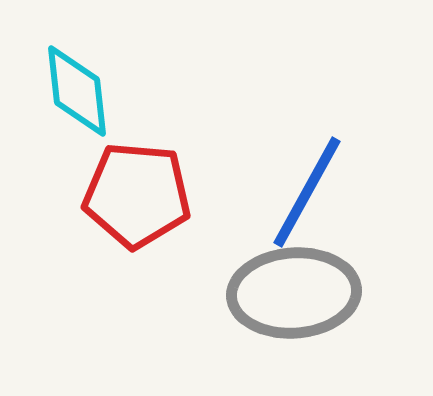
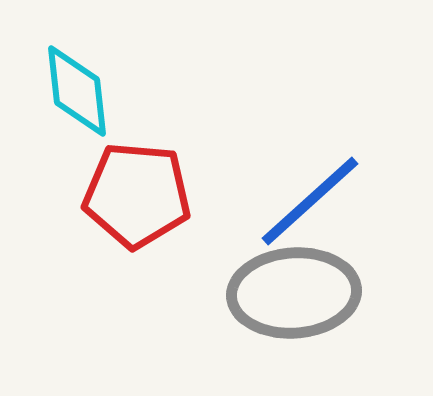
blue line: moved 3 px right, 9 px down; rotated 19 degrees clockwise
